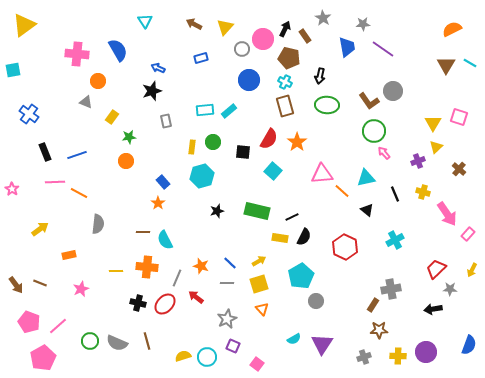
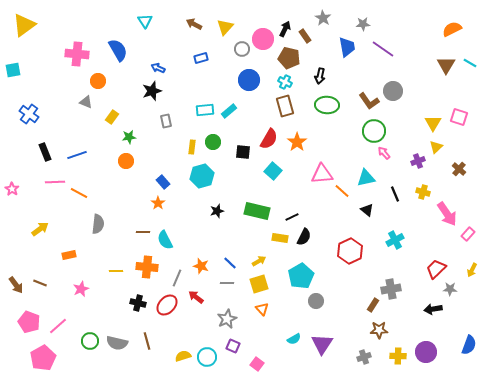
red hexagon at (345, 247): moved 5 px right, 4 px down; rotated 10 degrees clockwise
red ellipse at (165, 304): moved 2 px right, 1 px down
gray semicircle at (117, 343): rotated 10 degrees counterclockwise
